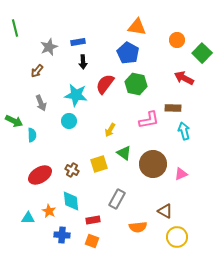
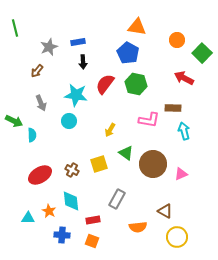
pink L-shape: rotated 20 degrees clockwise
green triangle: moved 2 px right
